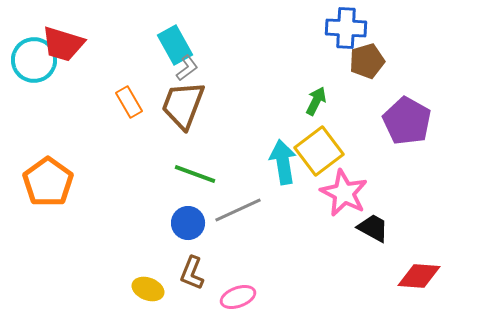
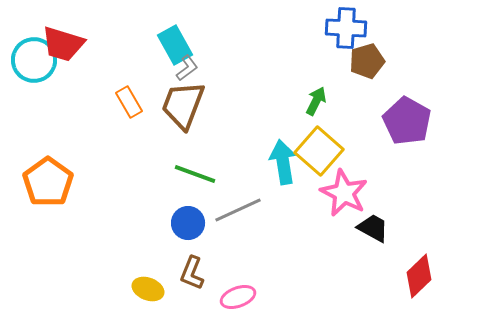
yellow square: rotated 12 degrees counterclockwise
red diamond: rotated 48 degrees counterclockwise
